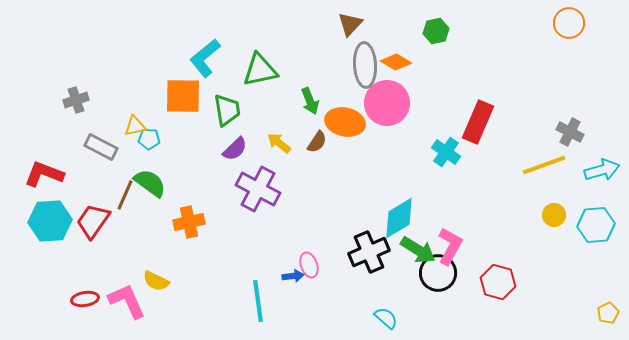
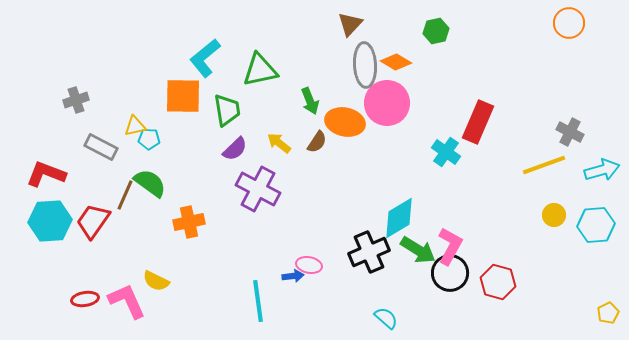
red L-shape at (44, 174): moved 2 px right
pink ellipse at (309, 265): rotated 60 degrees counterclockwise
black circle at (438, 273): moved 12 px right
